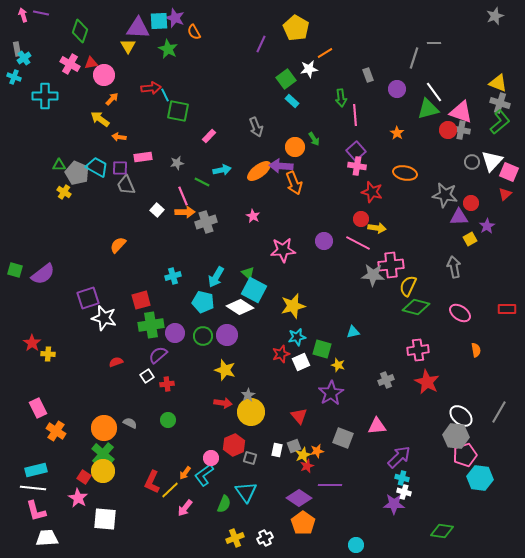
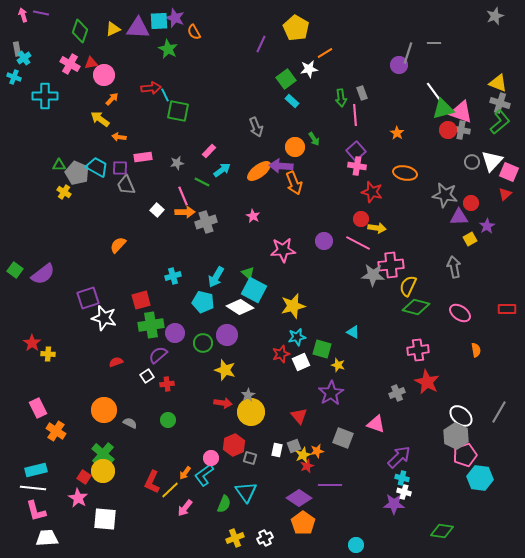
yellow triangle at (128, 46): moved 15 px left, 17 px up; rotated 35 degrees clockwise
gray line at (414, 58): moved 6 px left, 5 px up
gray rectangle at (368, 75): moved 6 px left, 18 px down
purple circle at (397, 89): moved 2 px right, 24 px up
green triangle at (428, 109): moved 15 px right
pink rectangle at (209, 136): moved 15 px down
cyan arrow at (222, 170): rotated 24 degrees counterclockwise
green square at (15, 270): rotated 21 degrees clockwise
cyan triangle at (353, 332): rotated 40 degrees clockwise
green circle at (203, 336): moved 7 px down
gray cross at (386, 380): moved 11 px right, 13 px down
pink triangle at (377, 426): moved 1 px left, 2 px up; rotated 24 degrees clockwise
orange circle at (104, 428): moved 18 px up
gray hexagon at (456, 436): rotated 20 degrees clockwise
